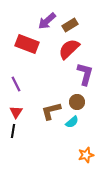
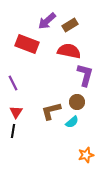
red semicircle: moved 2 px down; rotated 55 degrees clockwise
purple L-shape: moved 1 px down
purple line: moved 3 px left, 1 px up
